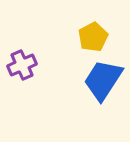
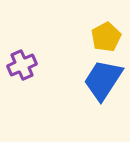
yellow pentagon: moved 13 px right
